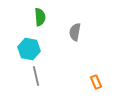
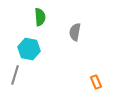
gray line: moved 21 px left, 1 px up; rotated 30 degrees clockwise
